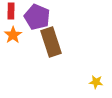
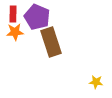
red rectangle: moved 2 px right, 3 px down
orange star: moved 2 px right, 3 px up; rotated 30 degrees clockwise
